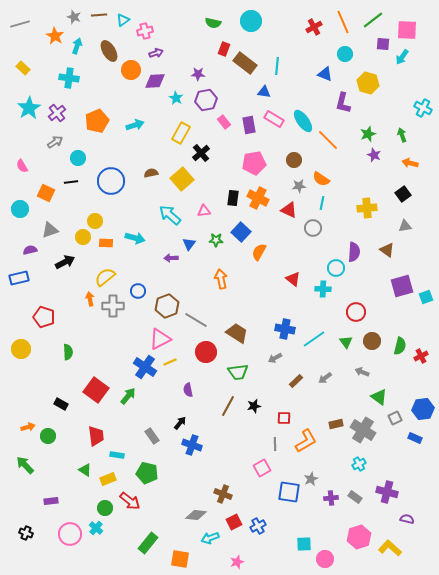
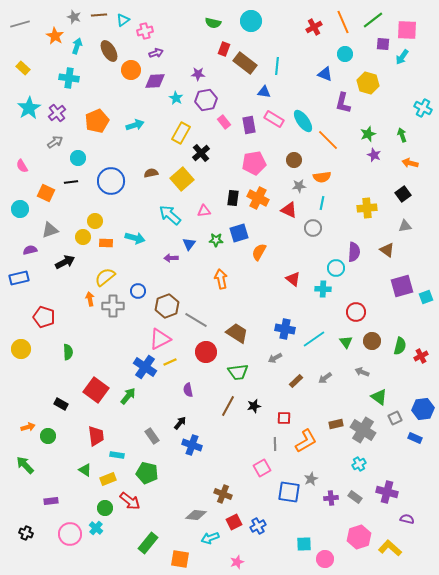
orange semicircle at (321, 179): moved 1 px right, 2 px up; rotated 42 degrees counterclockwise
blue square at (241, 232): moved 2 px left, 1 px down; rotated 30 degrees clockwise
